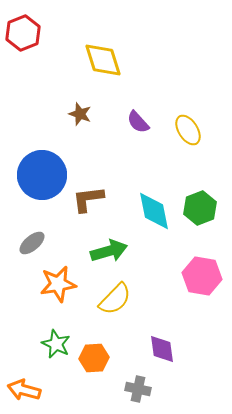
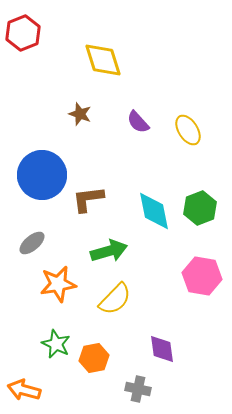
orange hexagon: rotated 8 degrees counterclockwise
